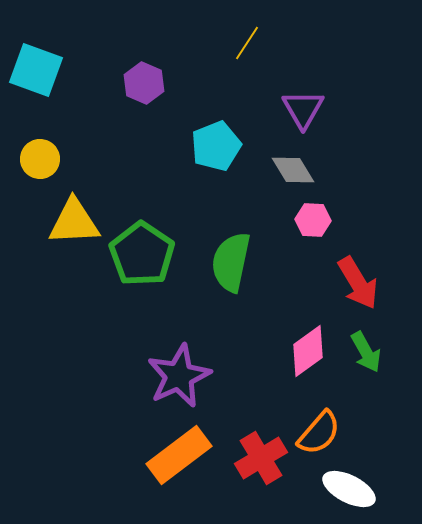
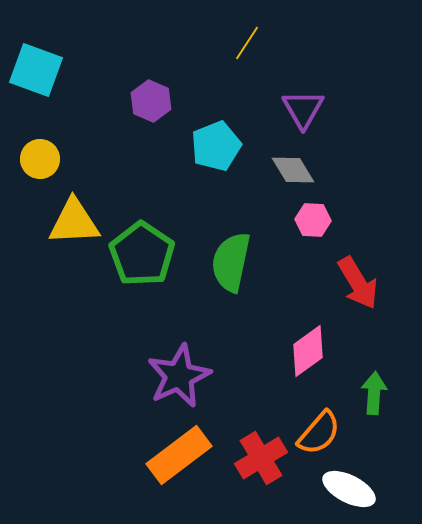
purple hexagon: moved 7 px right, 18 px down
green arrow: moved 8 px right, 41 px down; rotated 147 degrees counterclockwise
